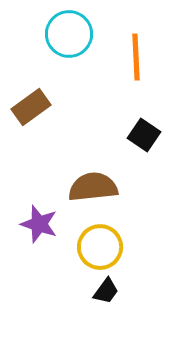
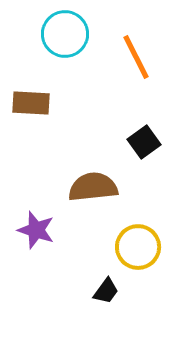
cyan circle: moved 4 px left
orange line: rotated 24 degrees counterclockwise
brown rectangle: moved 4 px up; rotated 39 degrees clockwise
black square: moved 7 px down; rotated 20 degrees clockwise
purple star: moved 3 px left, 6 px down
yellow circle: moved 38 px right
